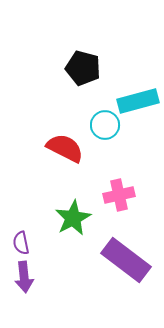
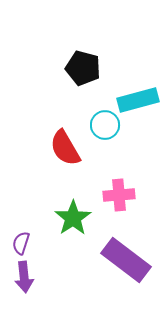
cyan rectangle: moved 1 px up
red semicircle: rotated 147 degrees counterclockwise
pink cross: rotated 8 degrees clockwise
green star: rotated 6 degrees counterclockwise
purple semicircle: rotated 30 degrees clockwise
